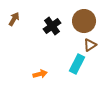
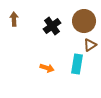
brown arrow: rotated 32 degrees counterclockwise
cyan rectangle: rotated 18 degrees counterclockwise
orange arrow: moved 7 px right, 6 px up; rotated 32 degrees clockwise
